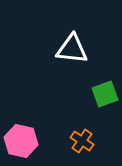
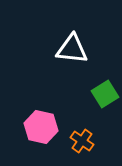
green square: rotated 12 degrees counterclockwise
pink hexagon: moved 20 px right, 14 px up
